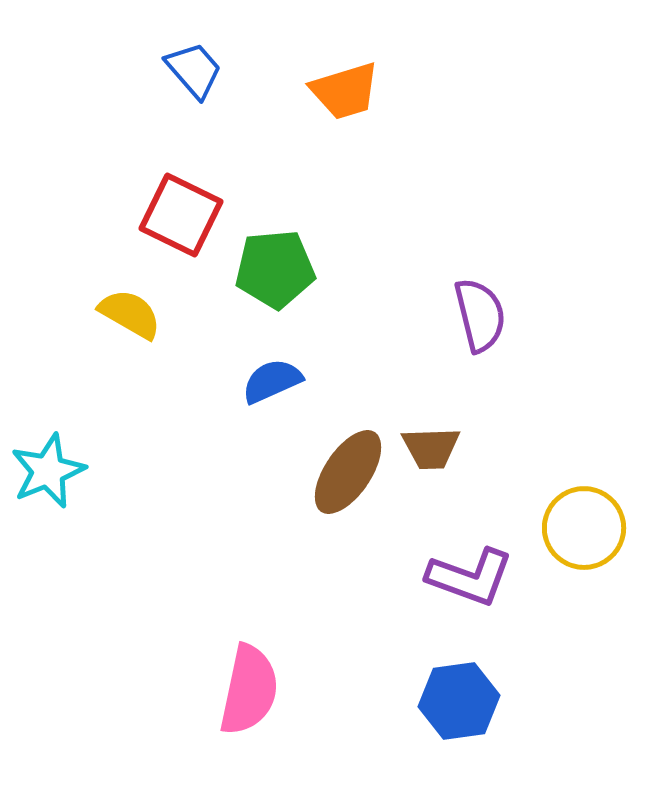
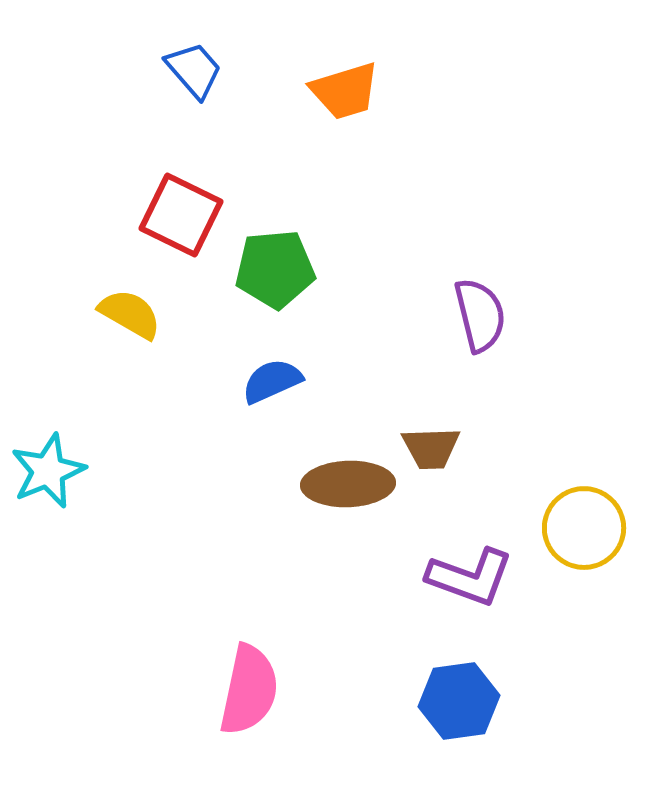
brown ellipse: moved 12 px down; rotated 54 degrees clockwise
